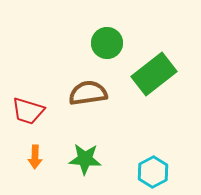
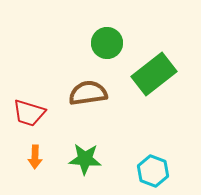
red trapezoid: moved 1 px right, 2 px down
cyan hexagon: moved 1 px up; rotated 12 degrees counterclockwise
